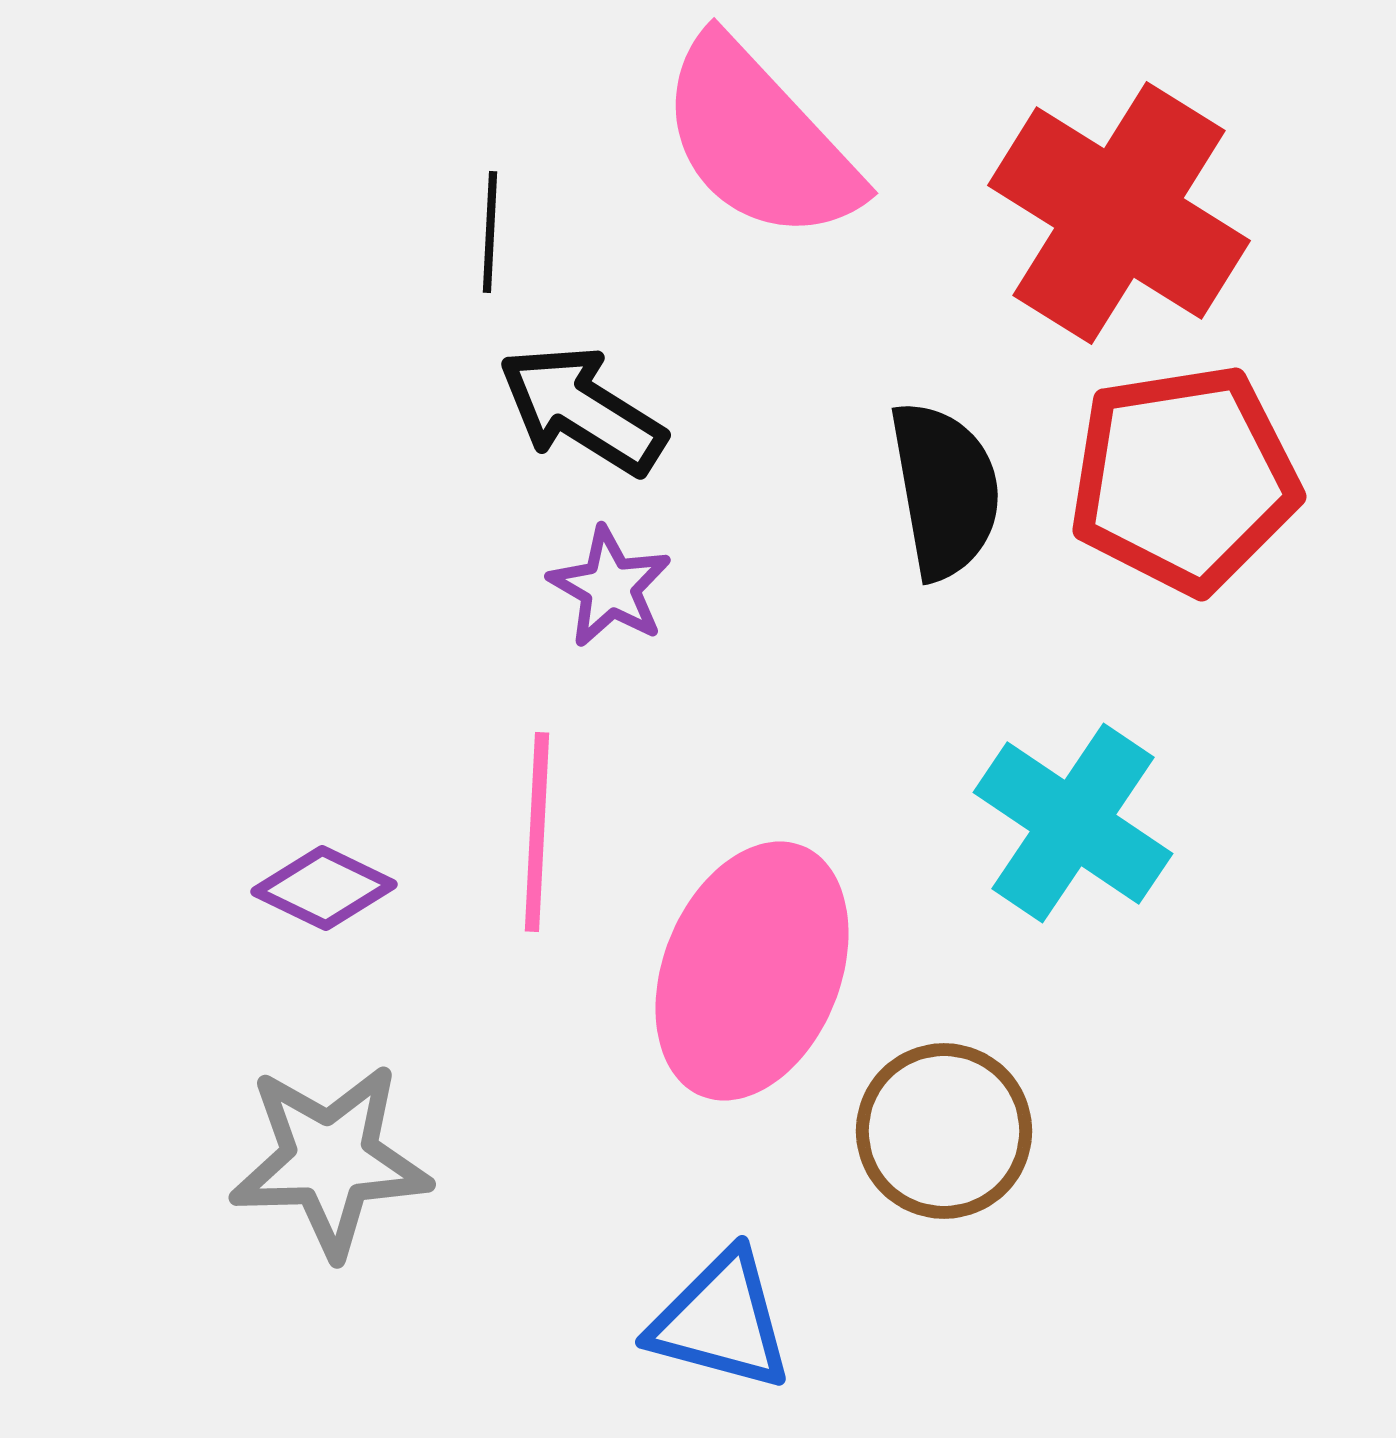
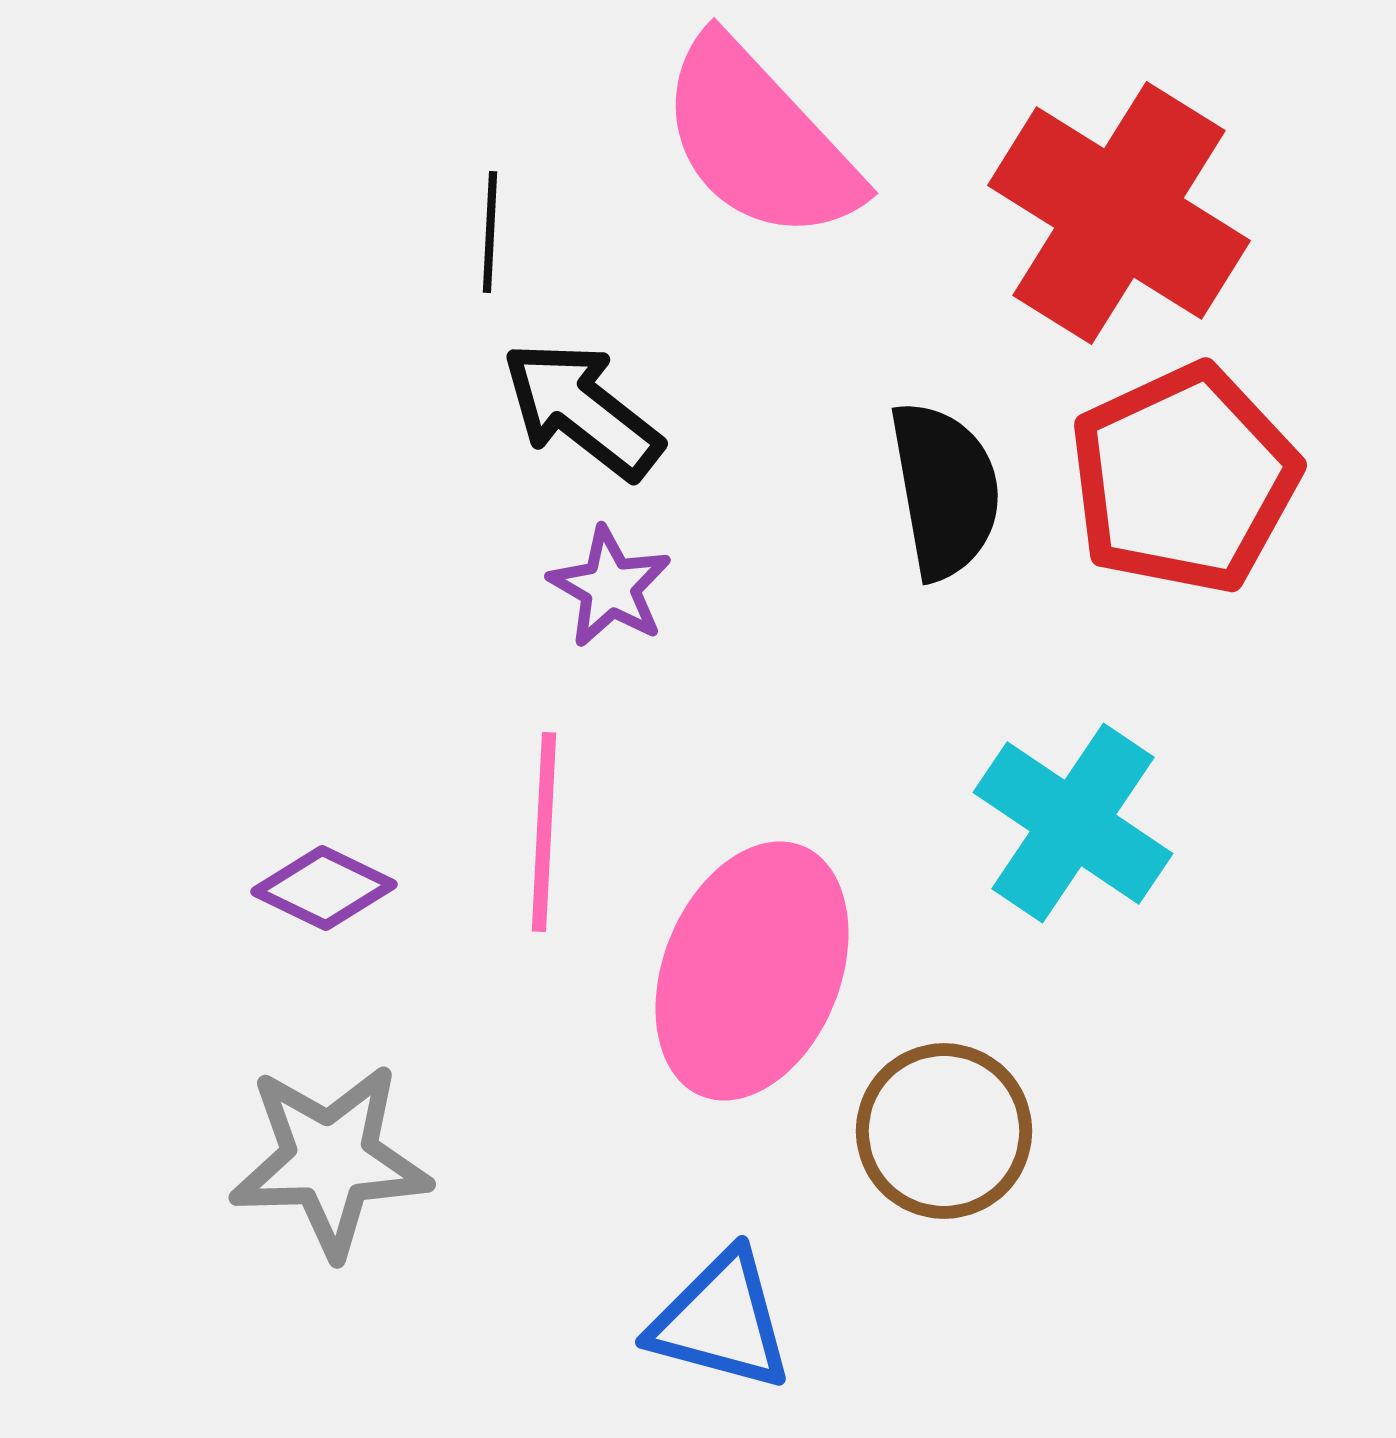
black arrow: rotated 6 degrees clockwise
red pentagon: rotated 16 degrees counterclockwise
pink line: moved 7 px right
